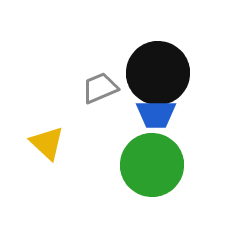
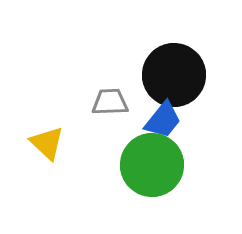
black circle: moved 16 px right, 2 px down
gray trapezoid: moved 10 px right, 14 px down; rotated 21 degrees clockwise
blue trapezoid: moved 7 px right, 6 px down; rotated 51 degrees counterclockwise
